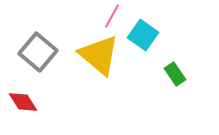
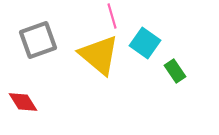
pink line: rotated 45 degrees counterclockwise
cyan square: moved 2 px right, 8 px down
gray square: moved 12 px up; rotated 30 degrees clockwise
green rectangle: moved 3 px up
